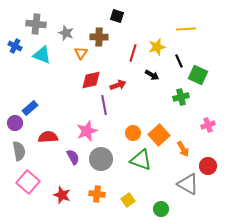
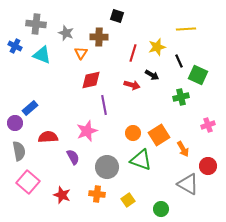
red arrow: moved 14 px right; rotated 35 degrees clockwise
orange square: rotated 10 degrees clockwise
gray circle: moved 6 px right, 8 px down
